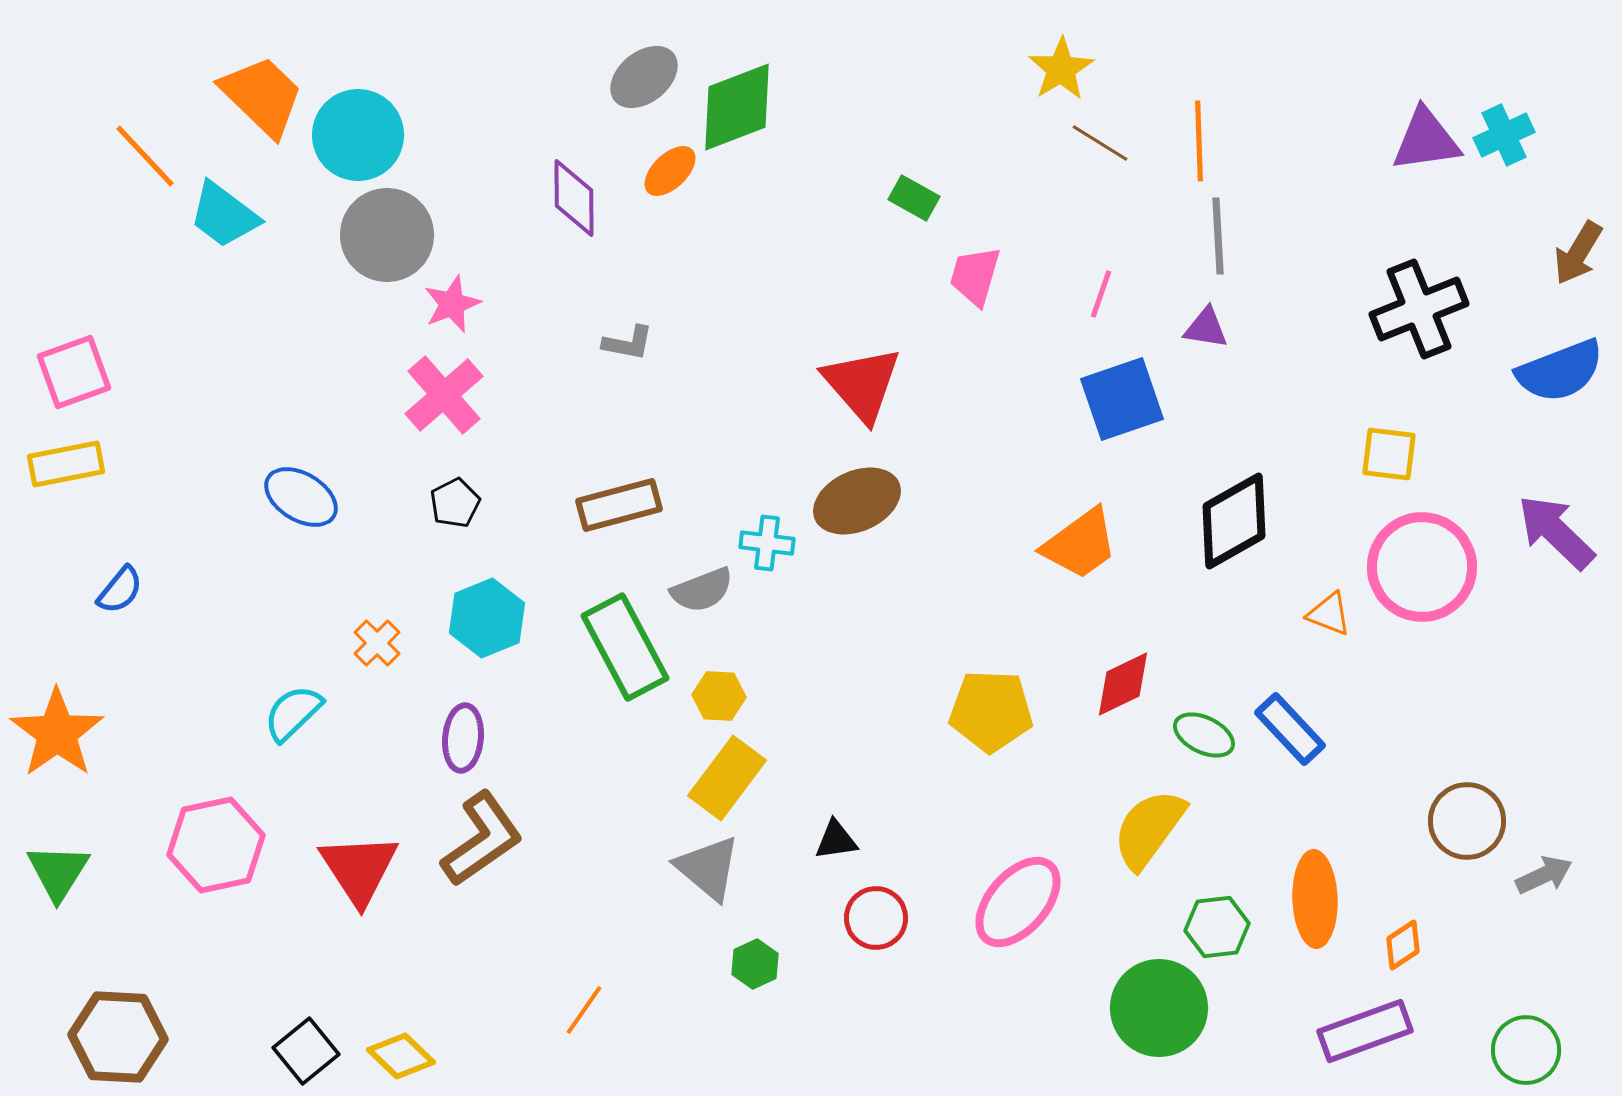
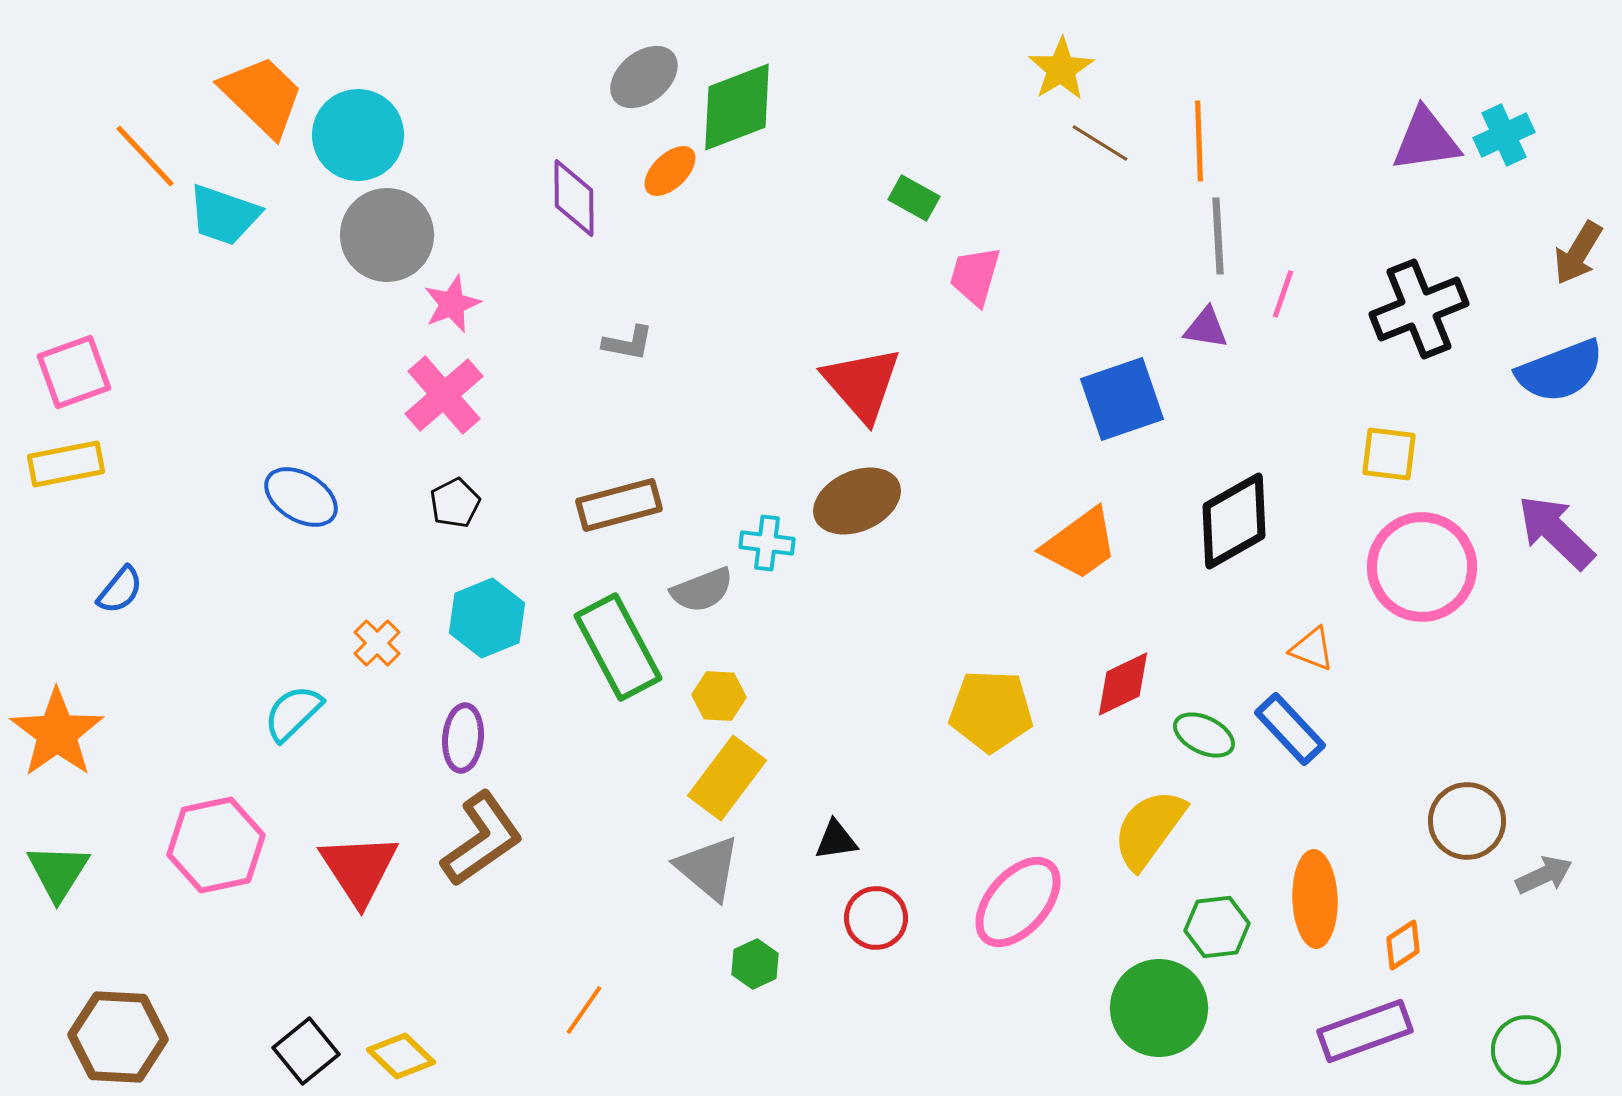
cyan trapezoid at (224, 215): rotated 18 degrees counterclockwise
pink line at (1101, 294): moved 182 px right
orange triangle at (1329, 614): moved 17 px left, 35 px down
green rectangle at (625, 647): moved 7 px left
